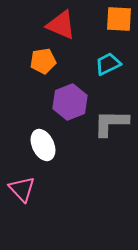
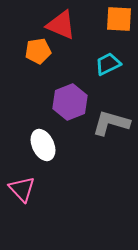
orange pentagon: moved 5 px left, 10 px up
gray L-shape: rotated 15 degrees clockwise
